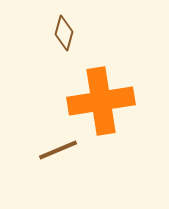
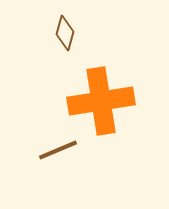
brown diamond: moved 1 px right
